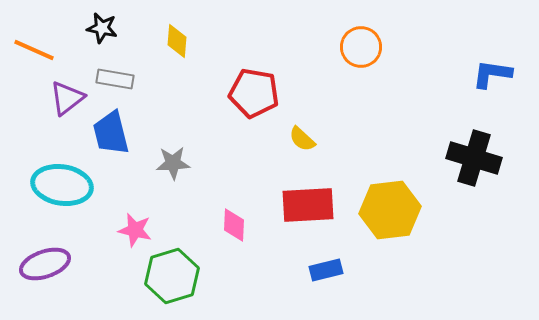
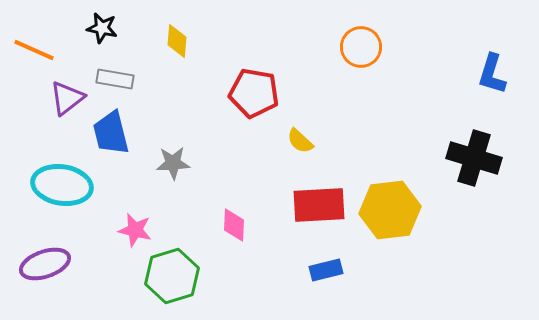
blue L-shape: rotated 81 degrees counterclockwise
yellow semicircle: moved 2 px left, 2 px down
red rectangle: moved 11 px right
